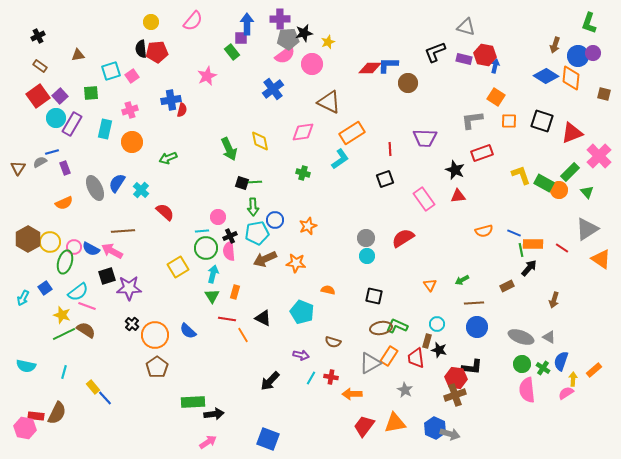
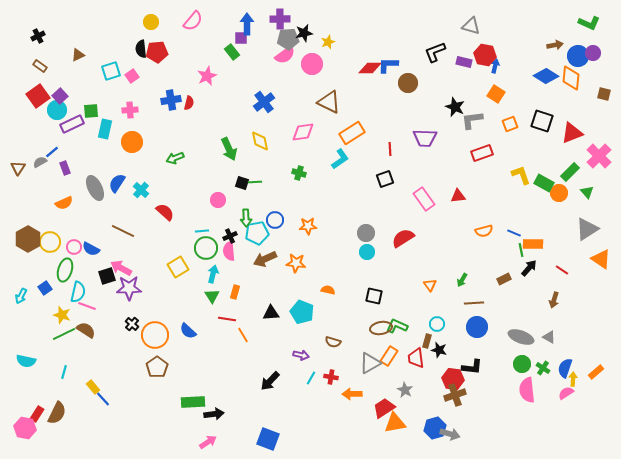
green L-shape at (589, 23): rotated 85 degrees counterclockwise
gray triangle at (466, 27): moved 5 px right, 1 px up
brown arrow at (555, 45): rotated 119 degrees counterclockwise
brown triangle at (78, 55): rotated 16 degrees counterclockwise
purple rectangle at (464, 59): moved 3 px down
blue cross at (273, 89): moved 9 px left, 13 px down
green square at (91, 93): moved 18 px down
orange square at (496, 97): moved 3 px up
pink cross at (130, 110): rotated 14 degrees clockwise
red semicircle at (182, 110): moved 7 px right, 7 px up
cyan circle at (56, 118): moved 1 px right, 8 px up
orange square at (509, 121): moved 1 px right, 3 px down; rotated 21 degrees counterclockwise
purple rectangle at (72, 124): rotated 35 degrees clockwise
blue line at (52, 152): rotated 24 degrees counterclockwise
green arrow at (168, 158): moved 7 px right
black star at (455, 170): moved 63 px up
green cross at (303, 173): moved 4 px left
orange circle at (559, 190): moved 3 px down
green arrow at (253, 207): moved 7 px left, 11 px down
pink circle at (218, 217): moved 17 px up
orange star at (308, 226): rotated 18 degrees clockwise
brown line at (123, 231): rotated 30 degrees clockwise
gray circle at (366, 238): moved 5 px up
red line at (562, 248): moved 22 px down
pink arrow at (112, 251): moved 9 px right, 17 px down
cyan circle at (367, 256): moved 4 px up
green ellipse at (65, 262): moved 8 px down
green arrow at (462, 280): rotated 32 degrees counterclockwise
brown rectangle at (507, 286): moved 3 px left, 7 px up
cyan semicircle at (78, 292): rotated 40 degrees counterclockwise
cyan arrow at (23, 298): moved 2 px left, 2 px up
black triangle at (263, 318): moved 8 px right, 5 px up; rotated 30 degrees counterclockwise
blue semicircle at (561, 361): moved 4 px right, 7 px down
cyan semicircle at (26, 366): moved 5 px up
orange rectangle at (594, 370): moved 2 px right, 2 px down
red hexagon at (456, 378): moved 3 px left, 1 px down
blue line at (105, 398): moved 2 px left, 1 px down
red rectangle at (36, 416): moved 1 px right, 2 px up; rotated 63 degrees counterclockwise
red trapezoid at (364, 426): moved 20 px right, 18 px up; rotated 20 degrees clockwise
blue hexagon at (435, 428): rotated 20 degrees clockwise
